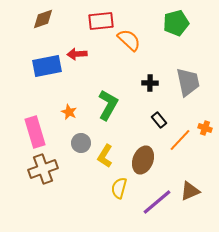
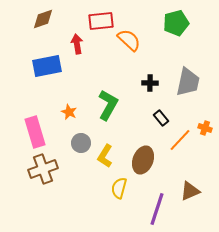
red arrow: moved 10 px up; rotated 84 degrees clockwise
gray trapezoid: rotated 24 degrees clockwise
black rectangle: moved 2 px right, 2 px up
purple line: moved 7 px down; rotated 32 degrees counterclockwise
